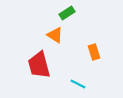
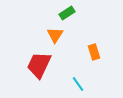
orange triangle: rotated 30 degrees clockwise
red trapezoid: rotated 40 degrees clockwise
cyan line: rotated 28 degrees clockwise
